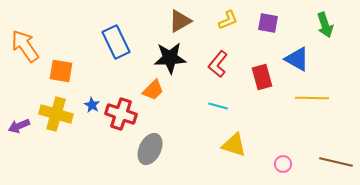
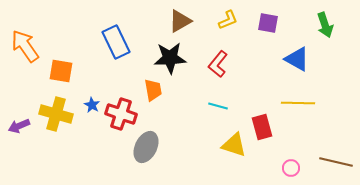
red rectangle: moved 50 px down
orange trapezoid: rotated 55 degrees counterclockwise
yellow line: moved 14 px left, 5 px down
gray ellipse: moved 4 px left, 2 px up
pink circle: moved 8 px right, 4 px down
